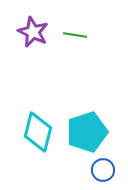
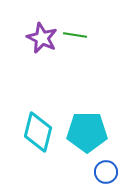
purple star: moved 9 px right, 6 px down
cyan pentagon: rotated 18 degrees clockwise
blue circle: moved 3 px right, 2 px down
